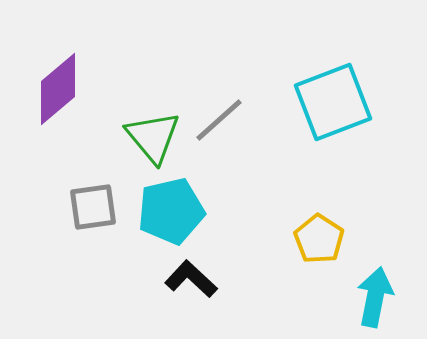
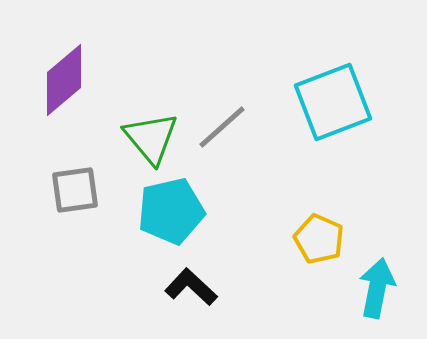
purple diamond: moved 6 px right, 9 px up
gray line: moved 3 px right, 7 px down
green triangle: moved 2 px left, 1 px down
gray square: moved 18 px left, 17 px up
yellow pentagon: rotated 9 degrees counterclockwise
black L-shape: moved 8 px down
cyan arrow: moved 2 px right, 9 px up
